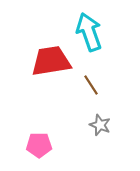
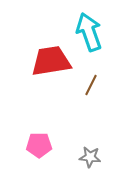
brown line: rotated 60 degrees clockwise
gray star: moved 10 px left, 32 px down; rotated 15 degrees counterclockwise
